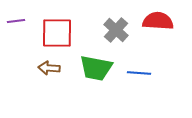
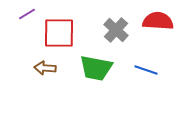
purple line: moved 11 px right, 7 px up; rotated 24 degrees counterclockwise
red square: moved 2 px right
brown arrow: moved 4 px left
blue line: moved 7 px right, 3 px up; rotated 15 degrees clockwise
